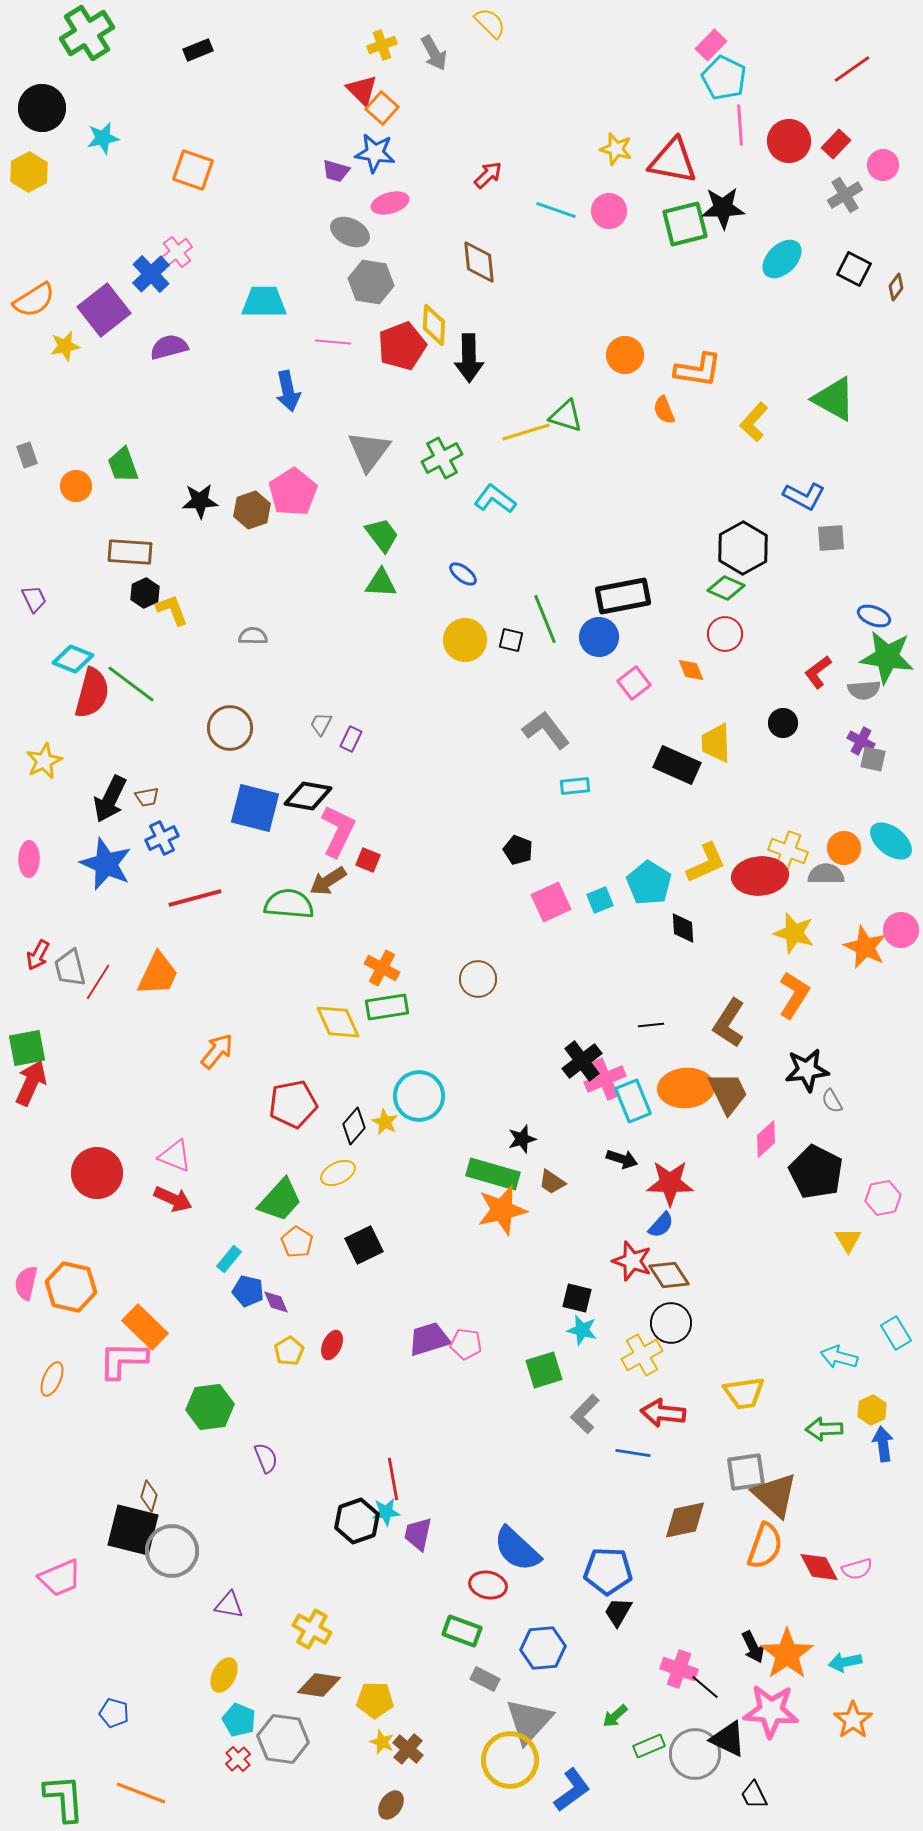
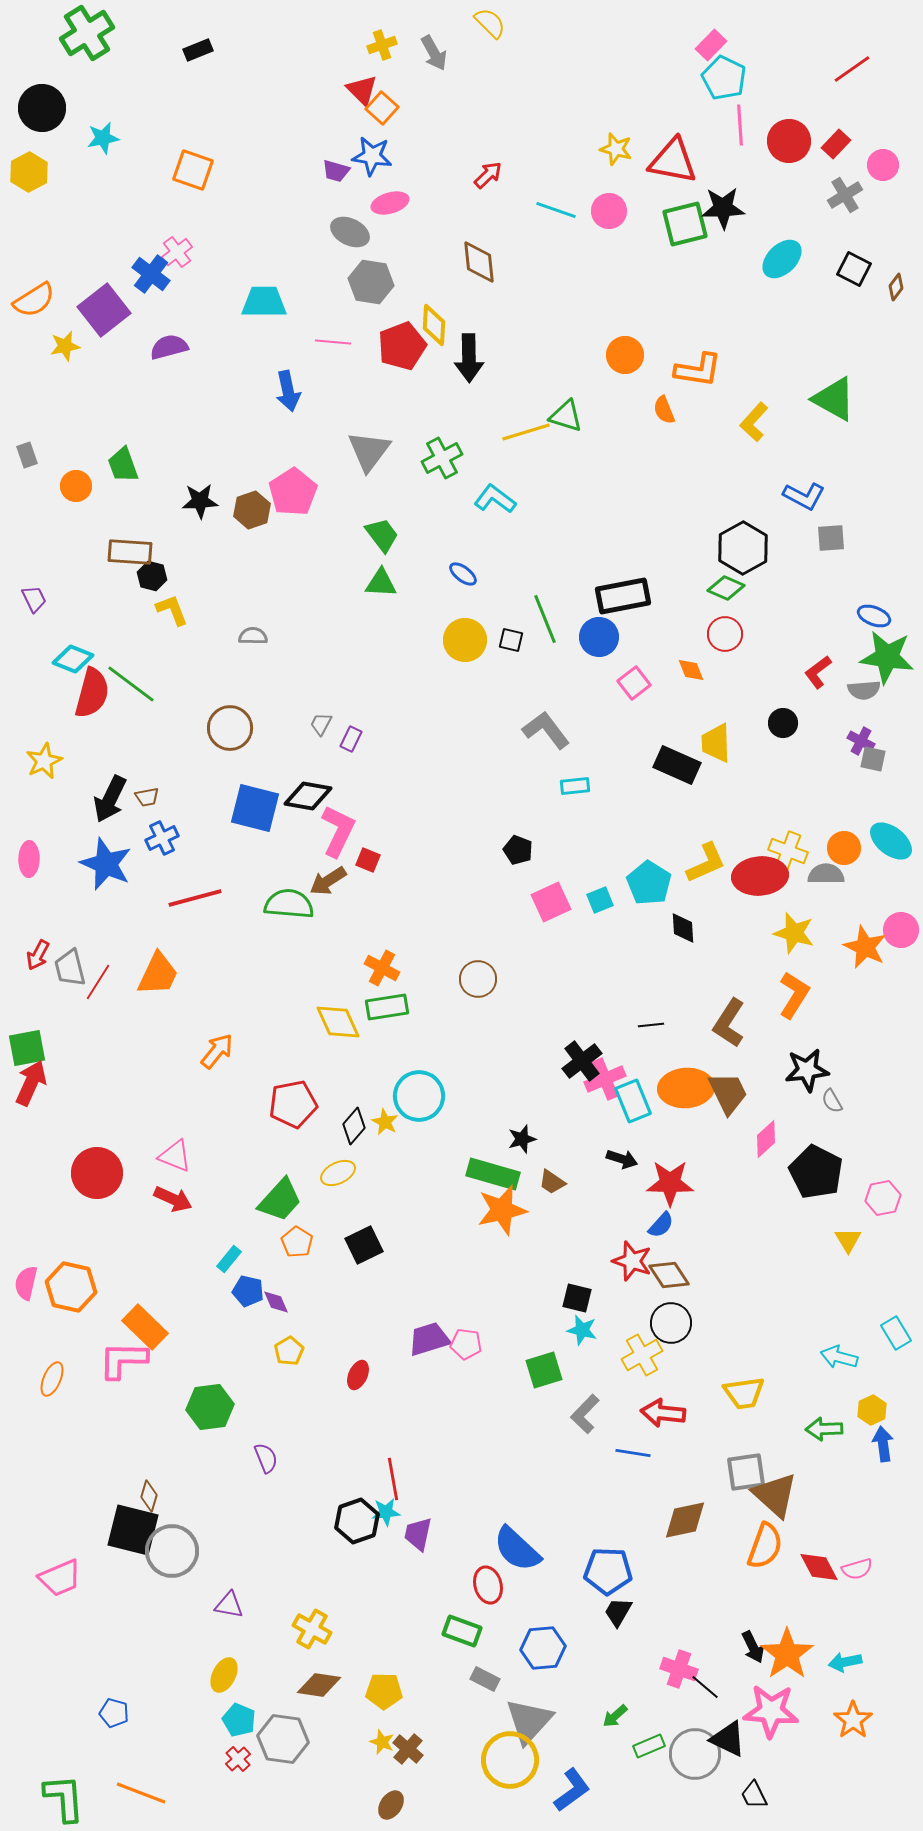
blue star at (375, 153): moved 3 px left, 3 px down
blue cross at (151, 274): rotated 9 degrees counterclockwise
black hexagon at (145, 593): moved 7 px right, 17 px up; rotated 20 degrees counterclockwise
red ellipse at (332, 1345): moved 26 px right, 30 px down
red ellipse at (488, 1585): rotated 63 degrees clockwise
yellow pentagon at (375, 1700): moved 9 px right, 9 px up
